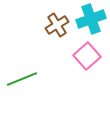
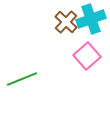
brown cross: moved 9 px right, 3 px up; rotated 15 degrees counterclockwise
